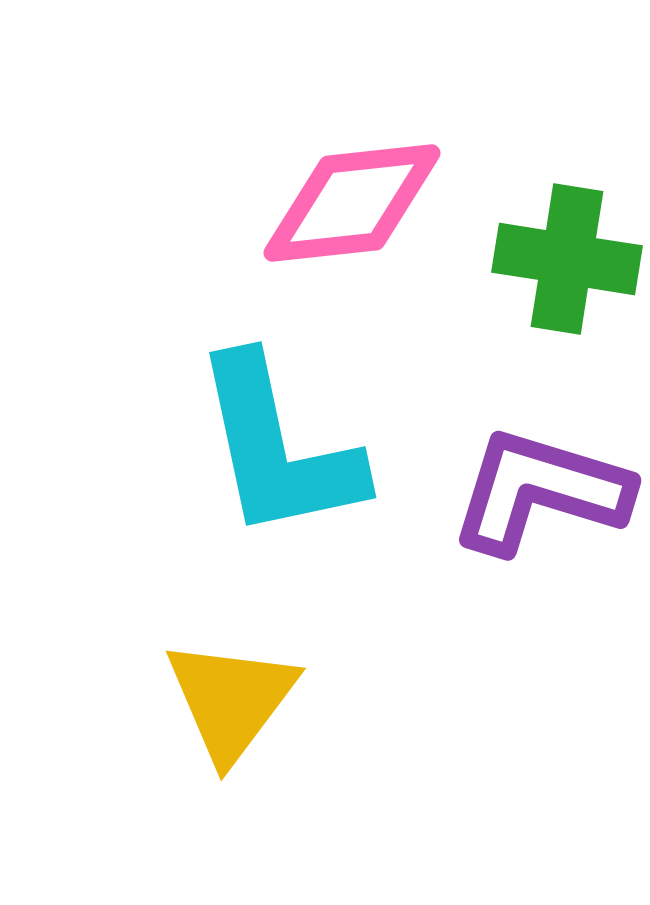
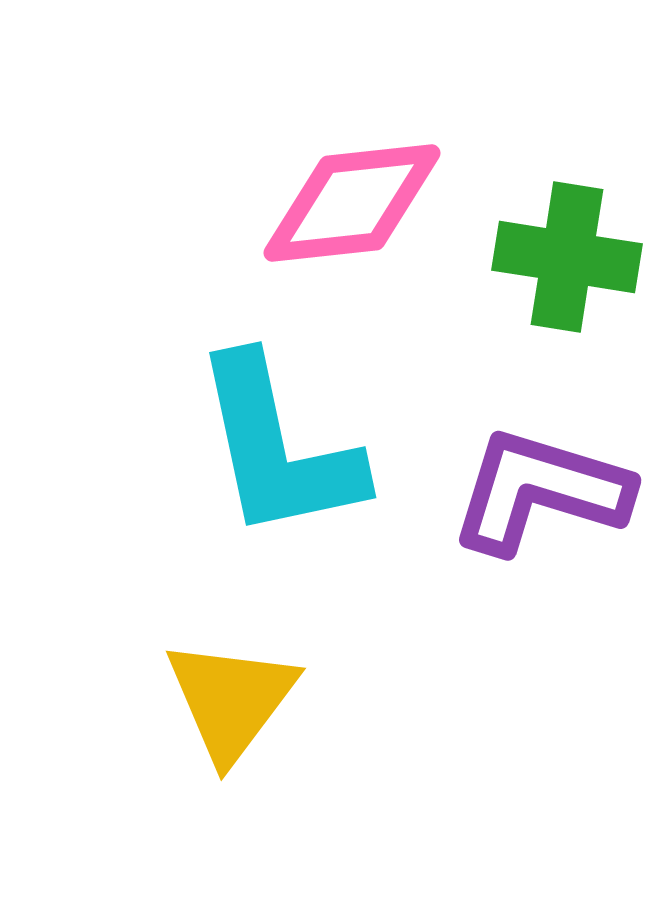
green cross: moved 2 px up
